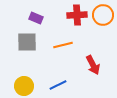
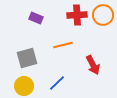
gray square: moved 16 px down; rotated 15 degrees counterclockwise
blue line: moved 1 px left, 2 px up; rotated 18 degrees counterclockwise
